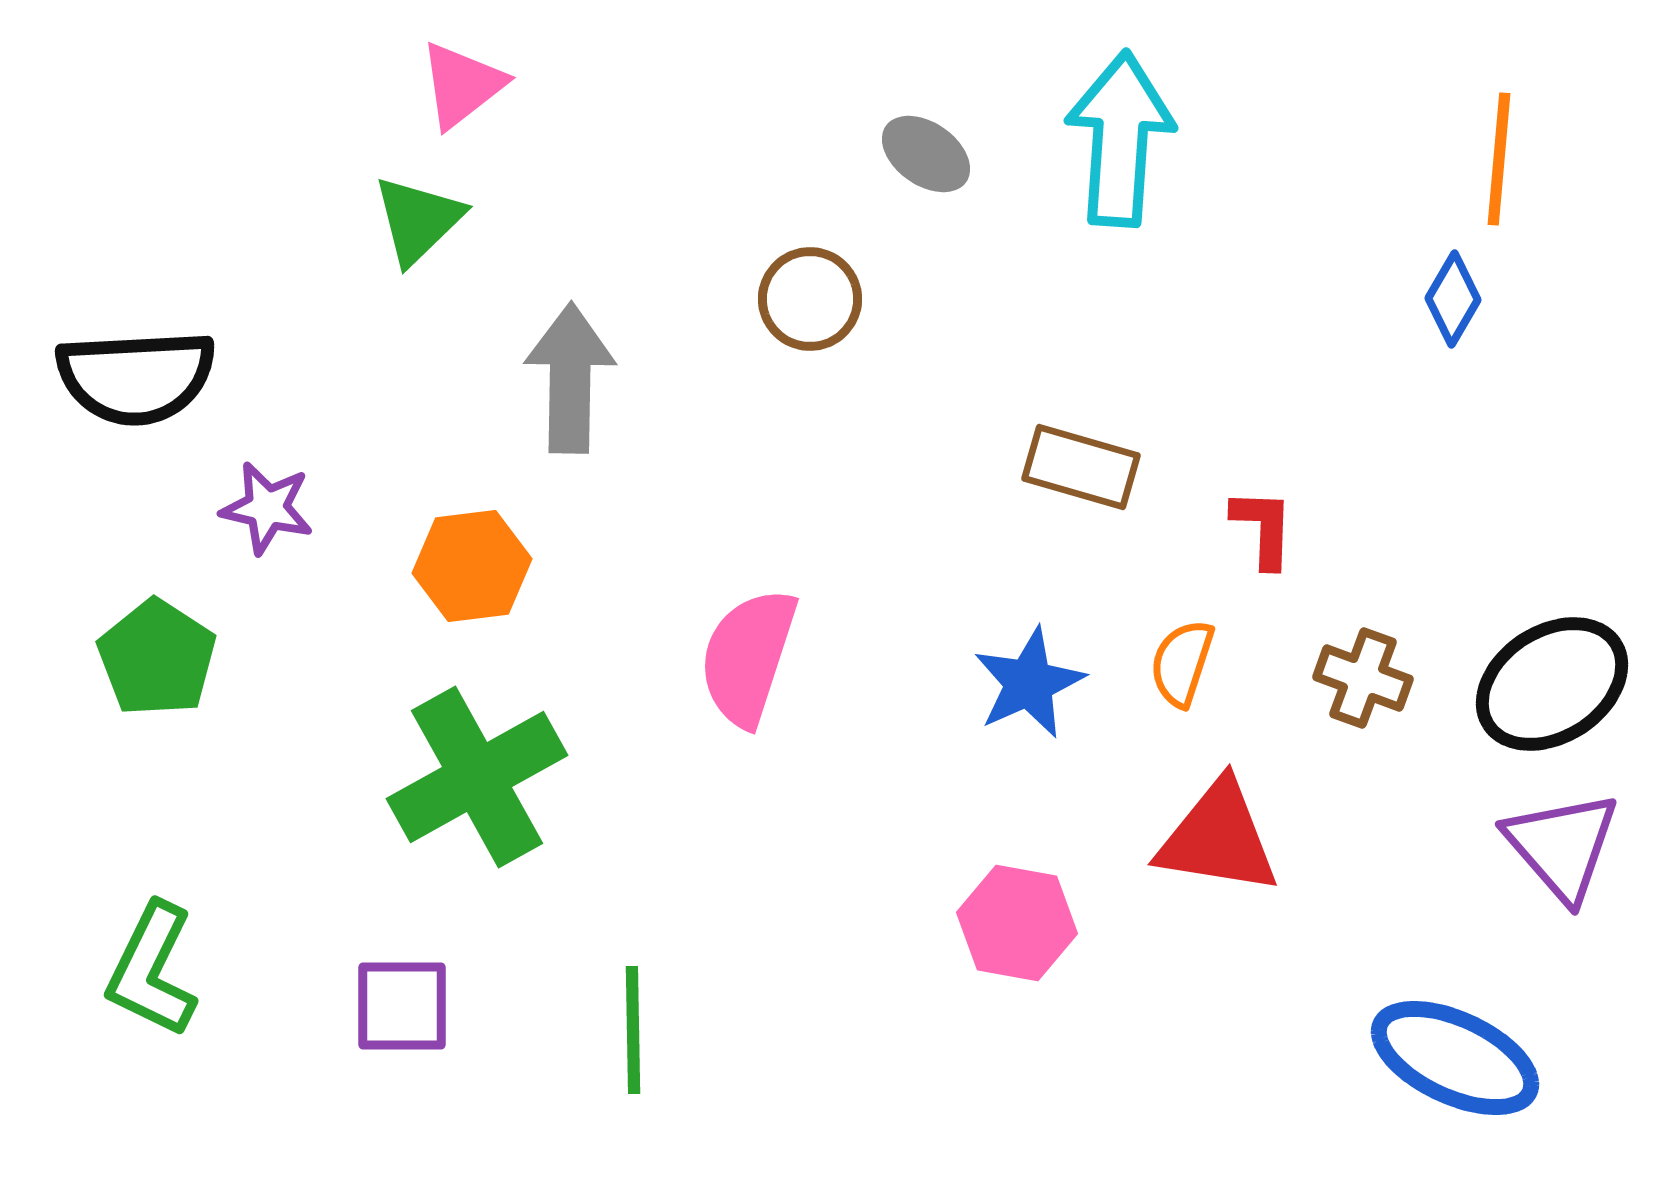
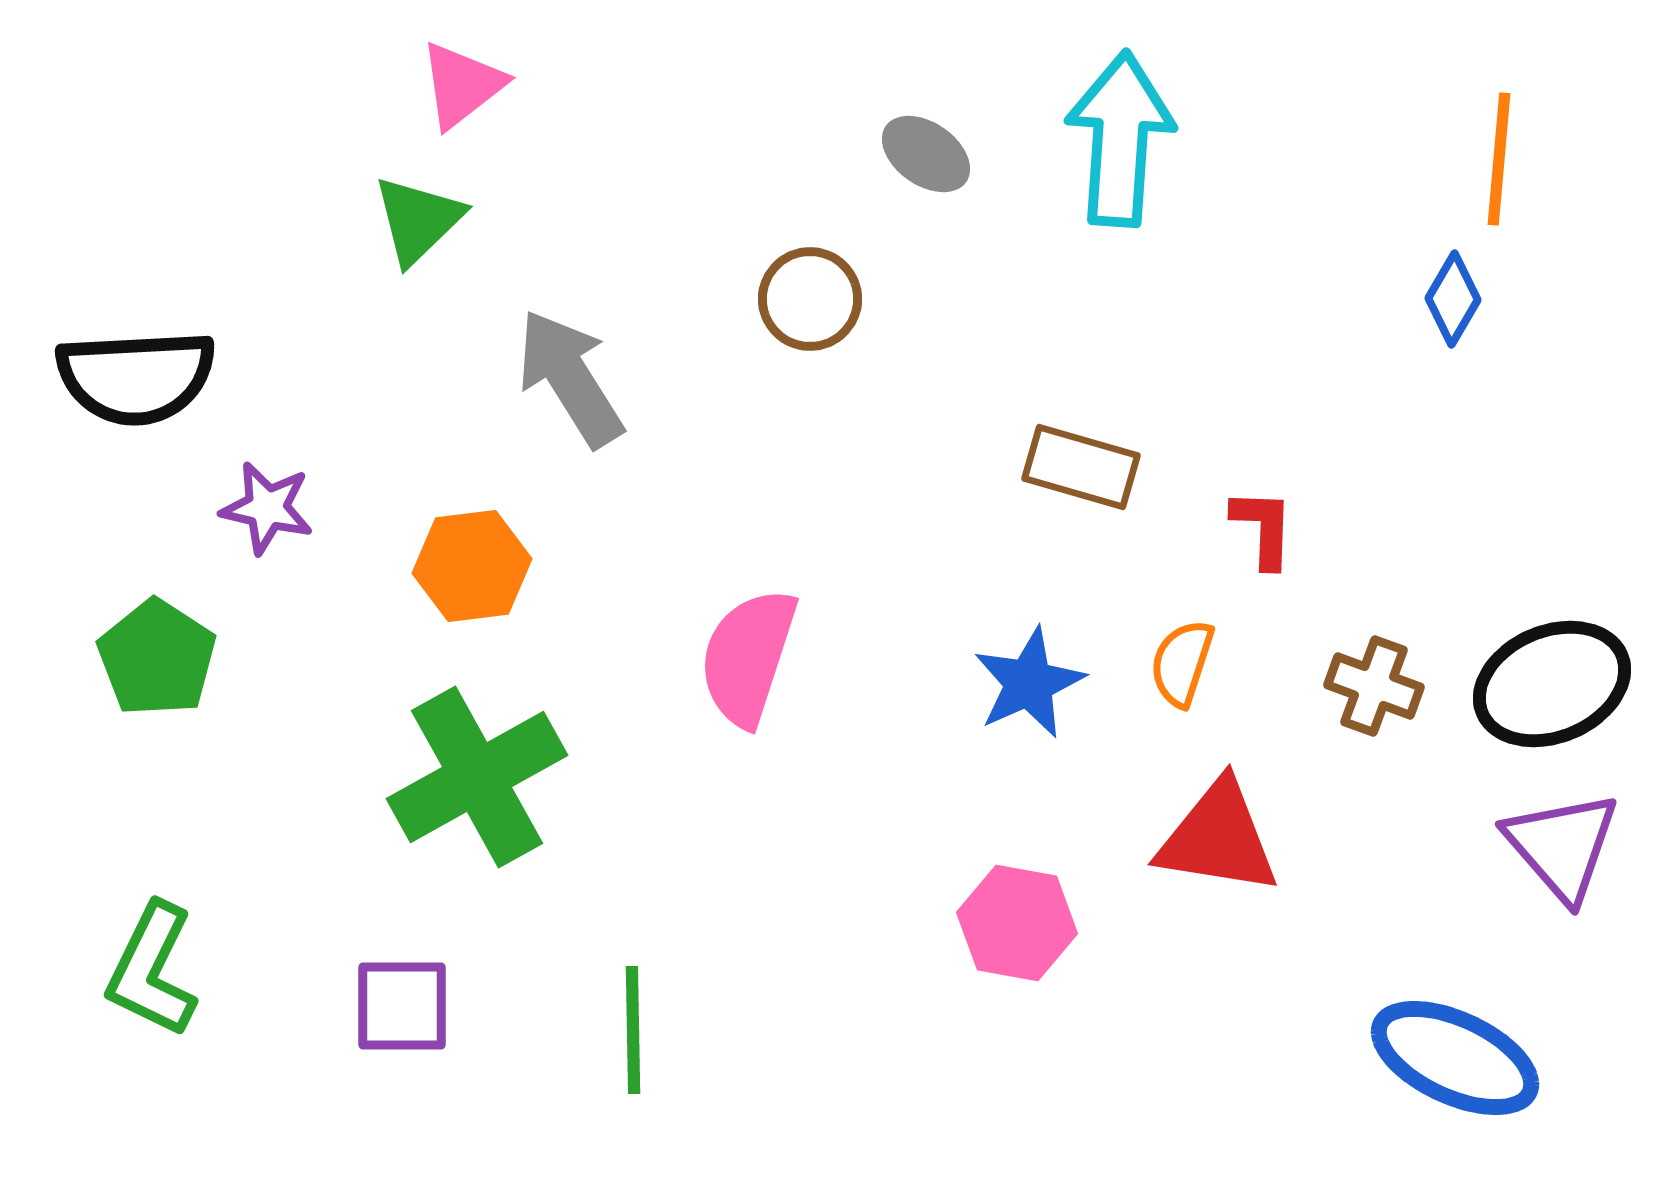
gray arrow: rotated 33 degrees counterclockwise
brown cross: moved 11 px right, 8 px down
black ellipse: rotated 10 degrees clockwise
